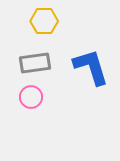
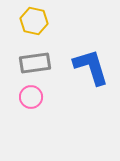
yellow hexagon: moved 10 px left; rotated 12 degrees clockwise
